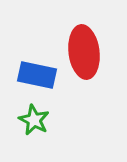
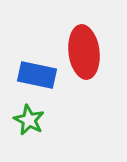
green star: moved 5 px left
